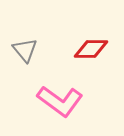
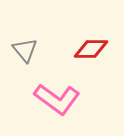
pink L-shape: moved 3 px left, 2 px up
